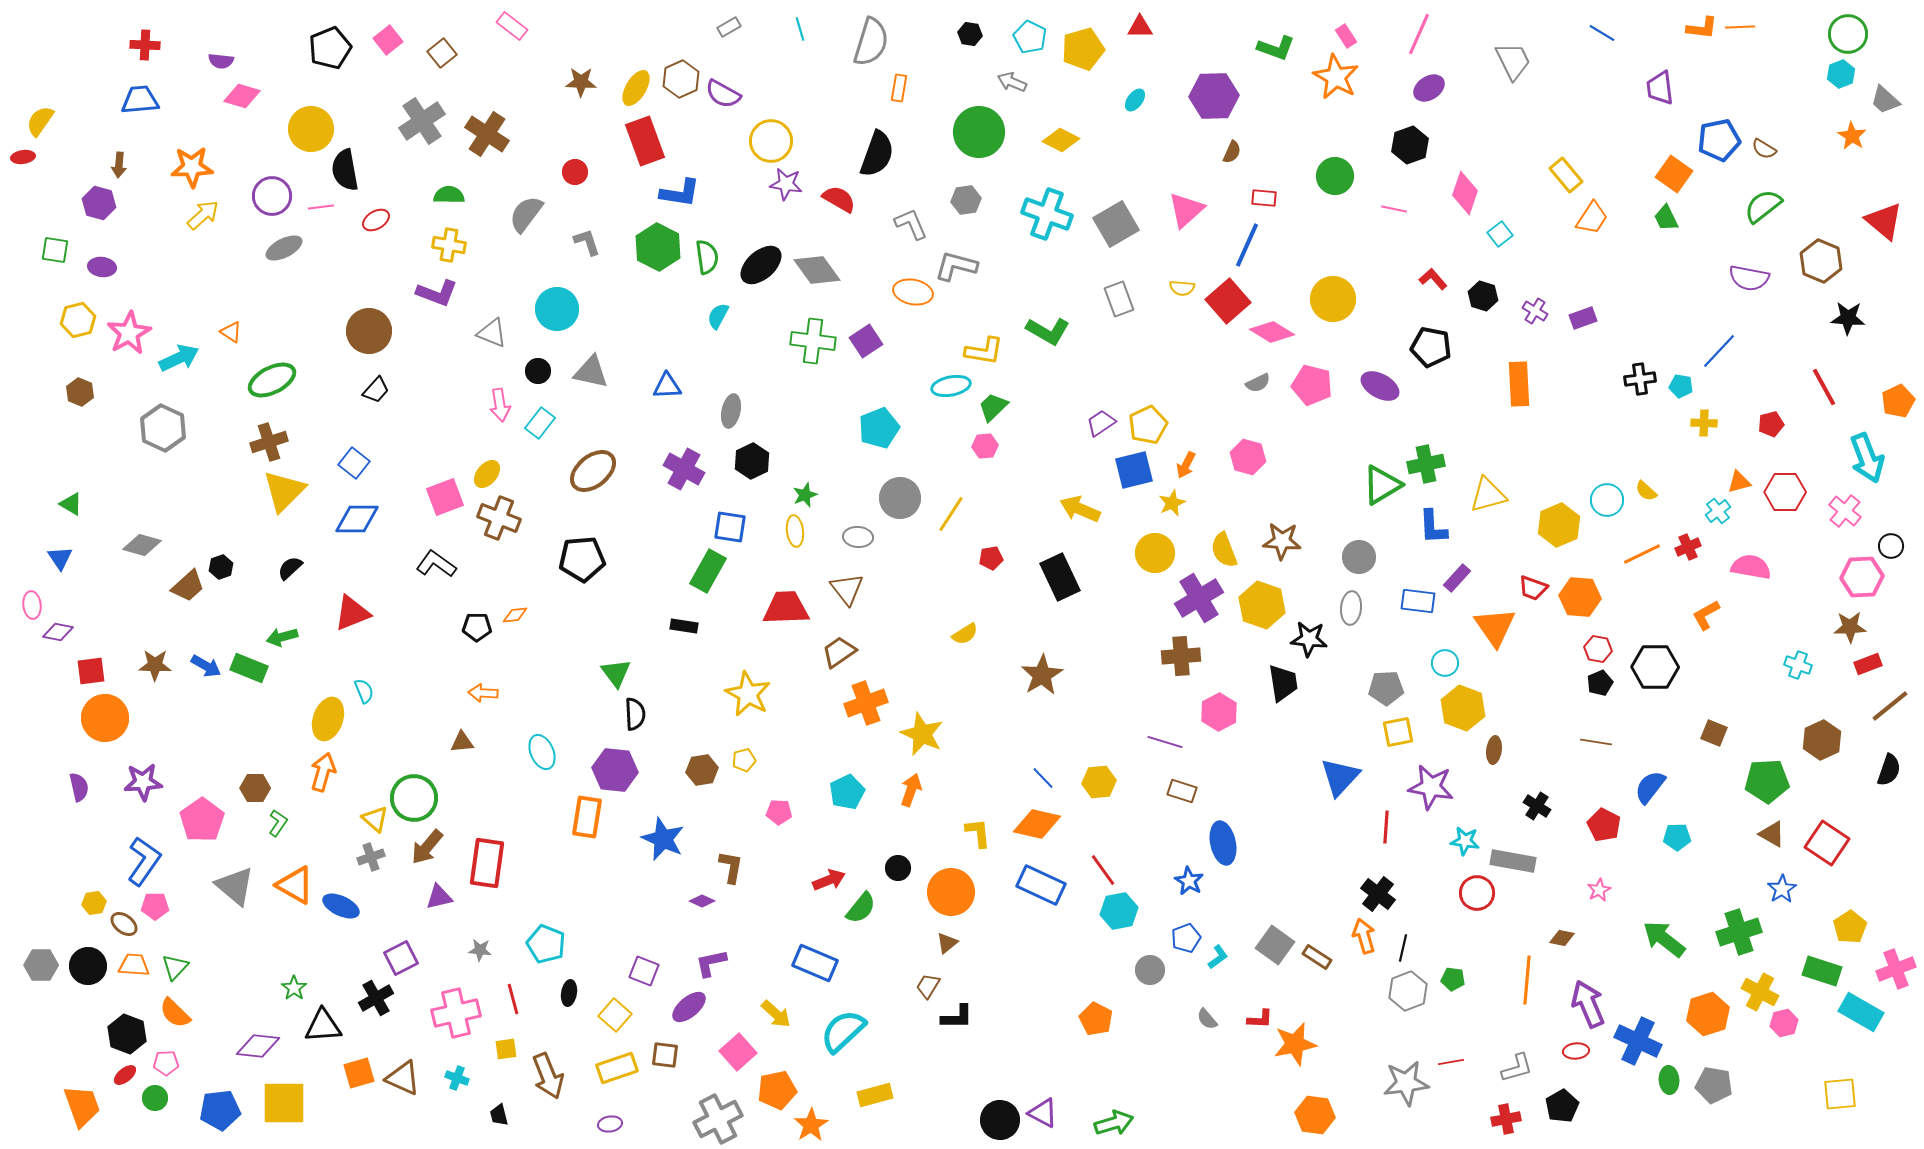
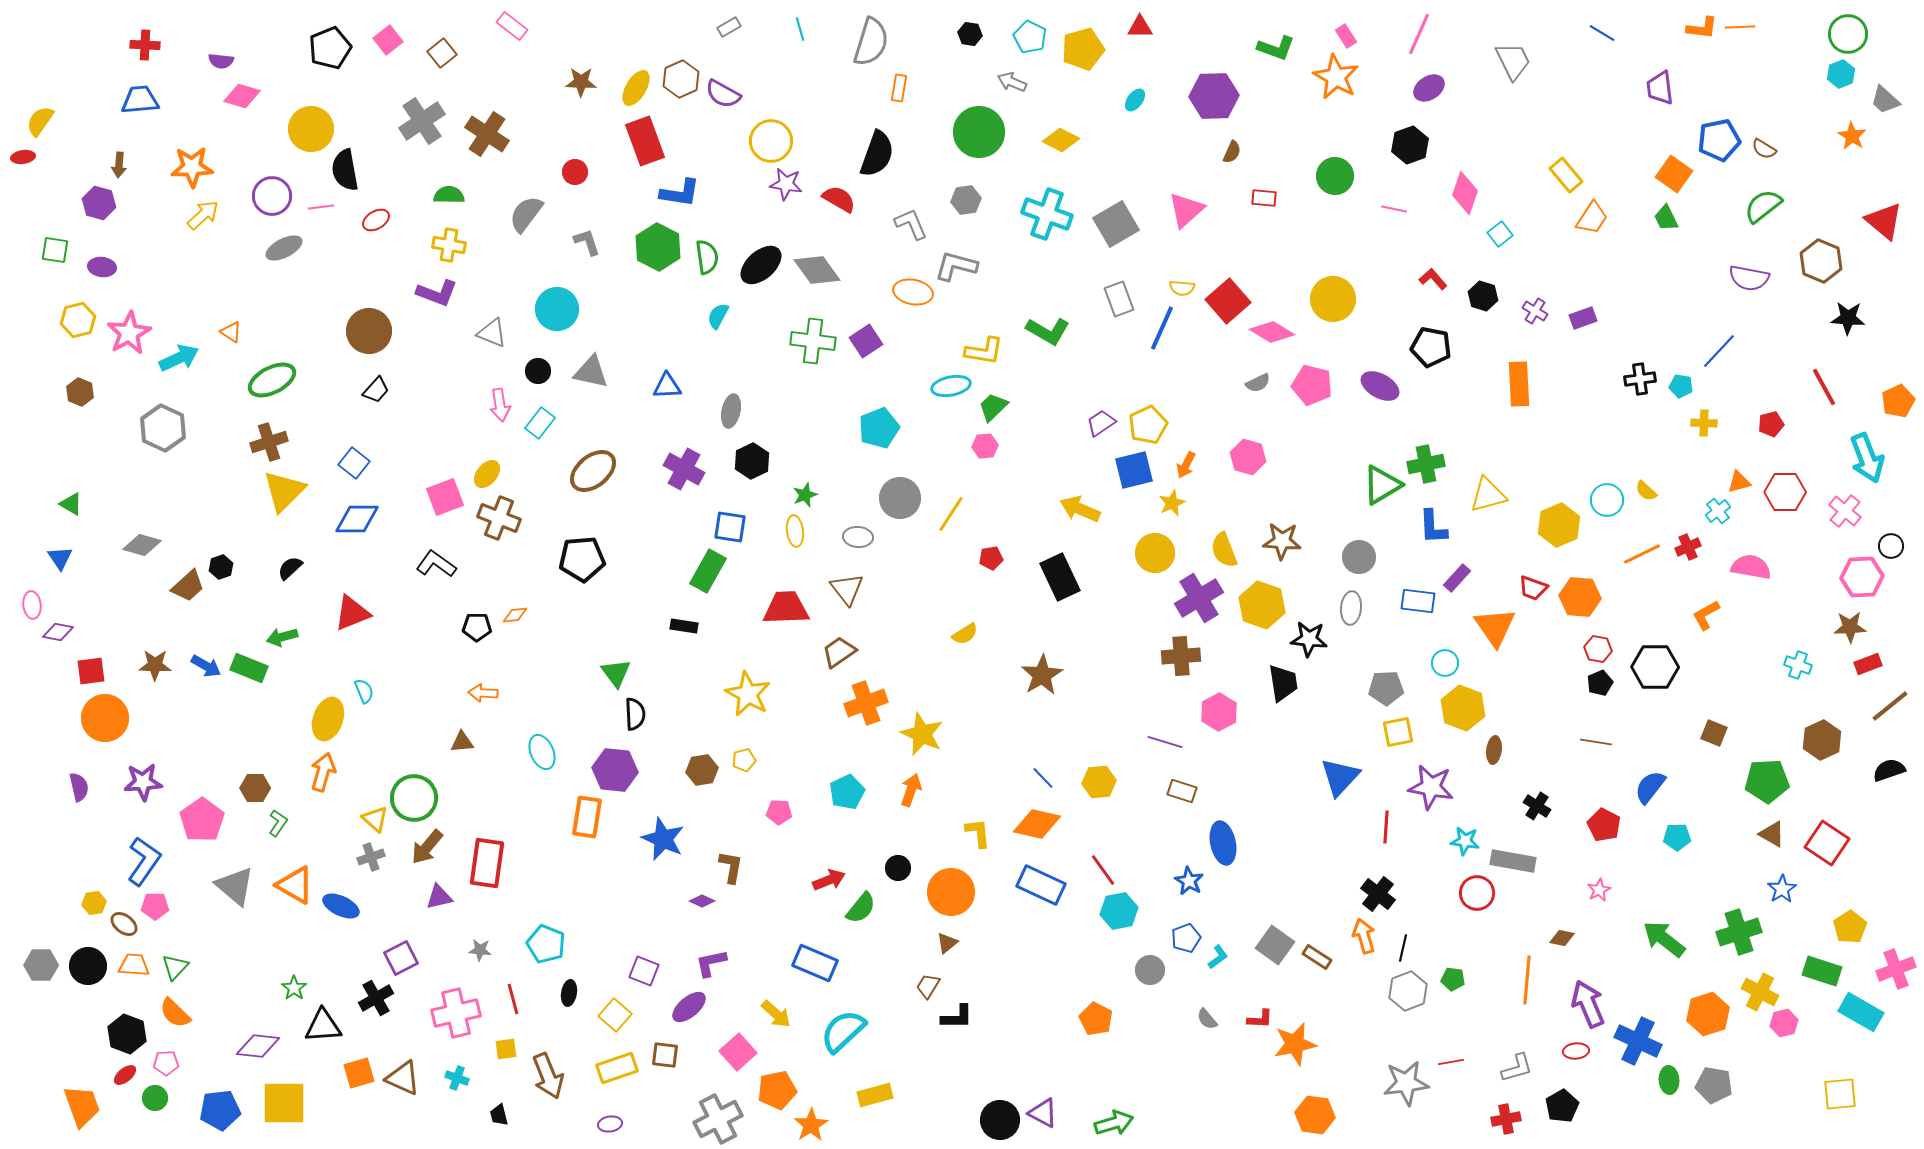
blue line at (1247, 245): moved 85 px left, 83 px down
black semicircle at (1889, 770): rotated 128 degrees counterclockwise
